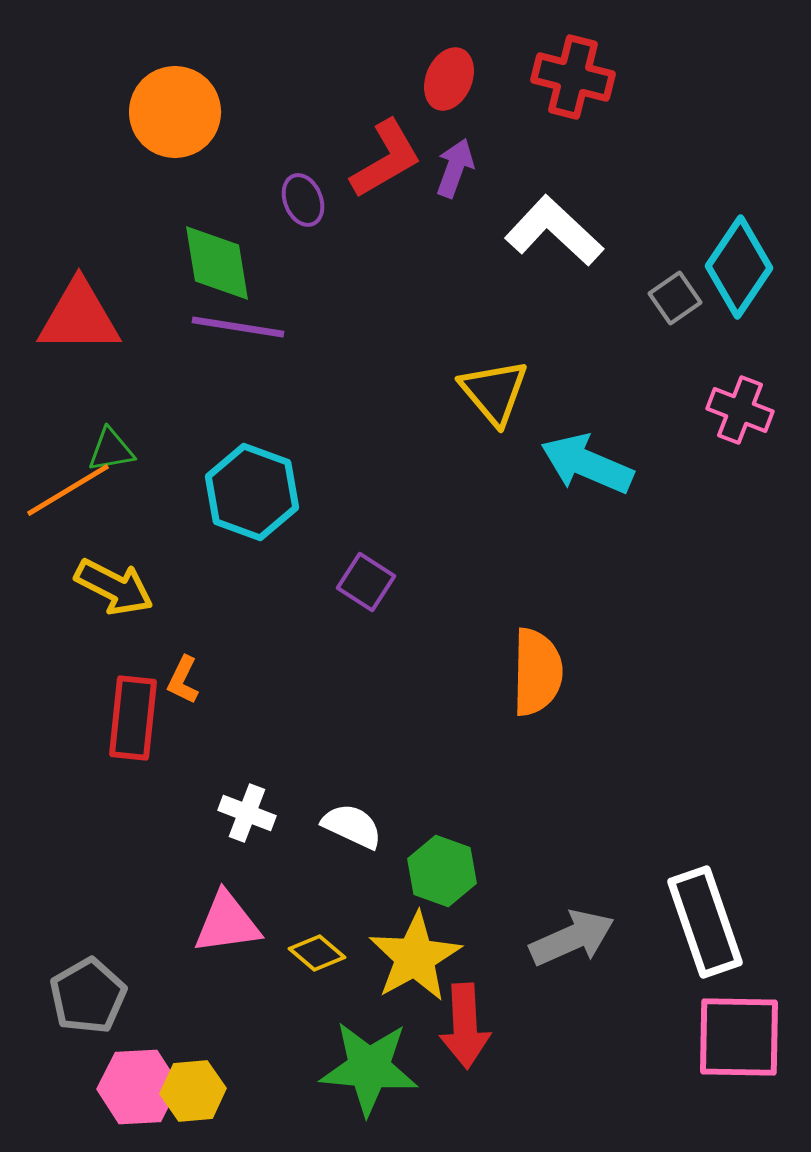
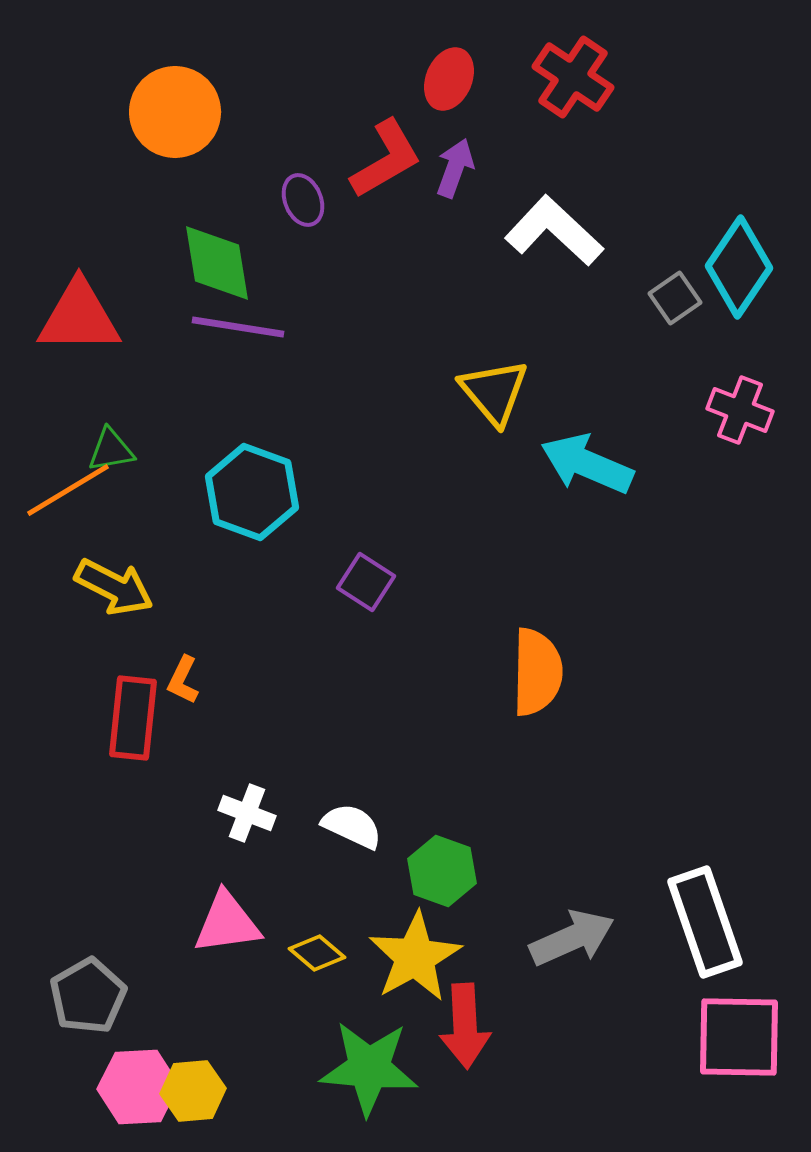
red cross: rotated 20 degrees clockwise
